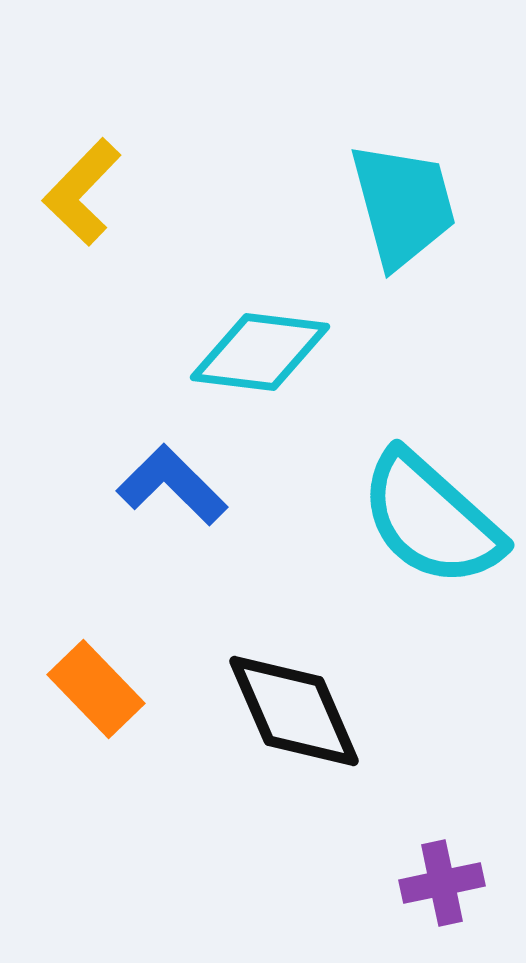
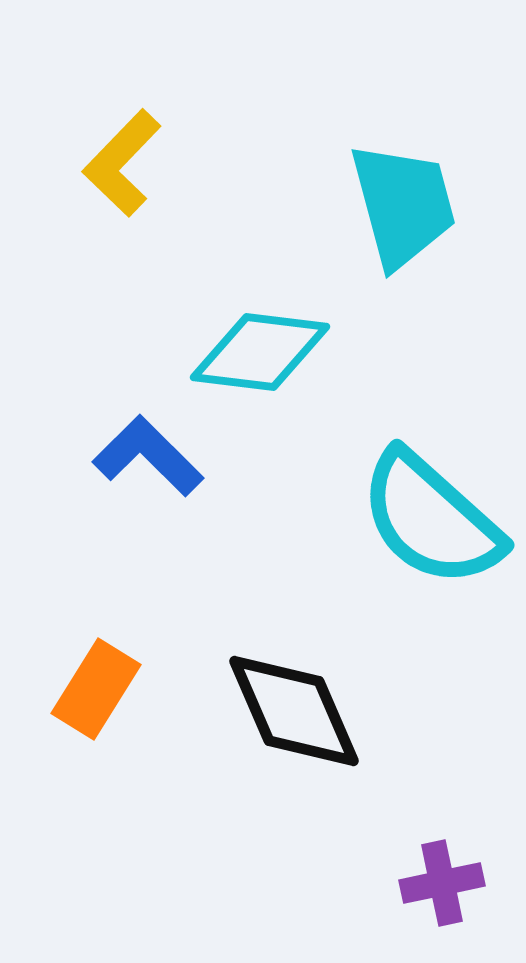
yellow L-shape: moved 40 px right, 29 px up
blue L-shape: moved 24 px left, 29 px up
orange rectangle: rotated 76 degrees clockwise
